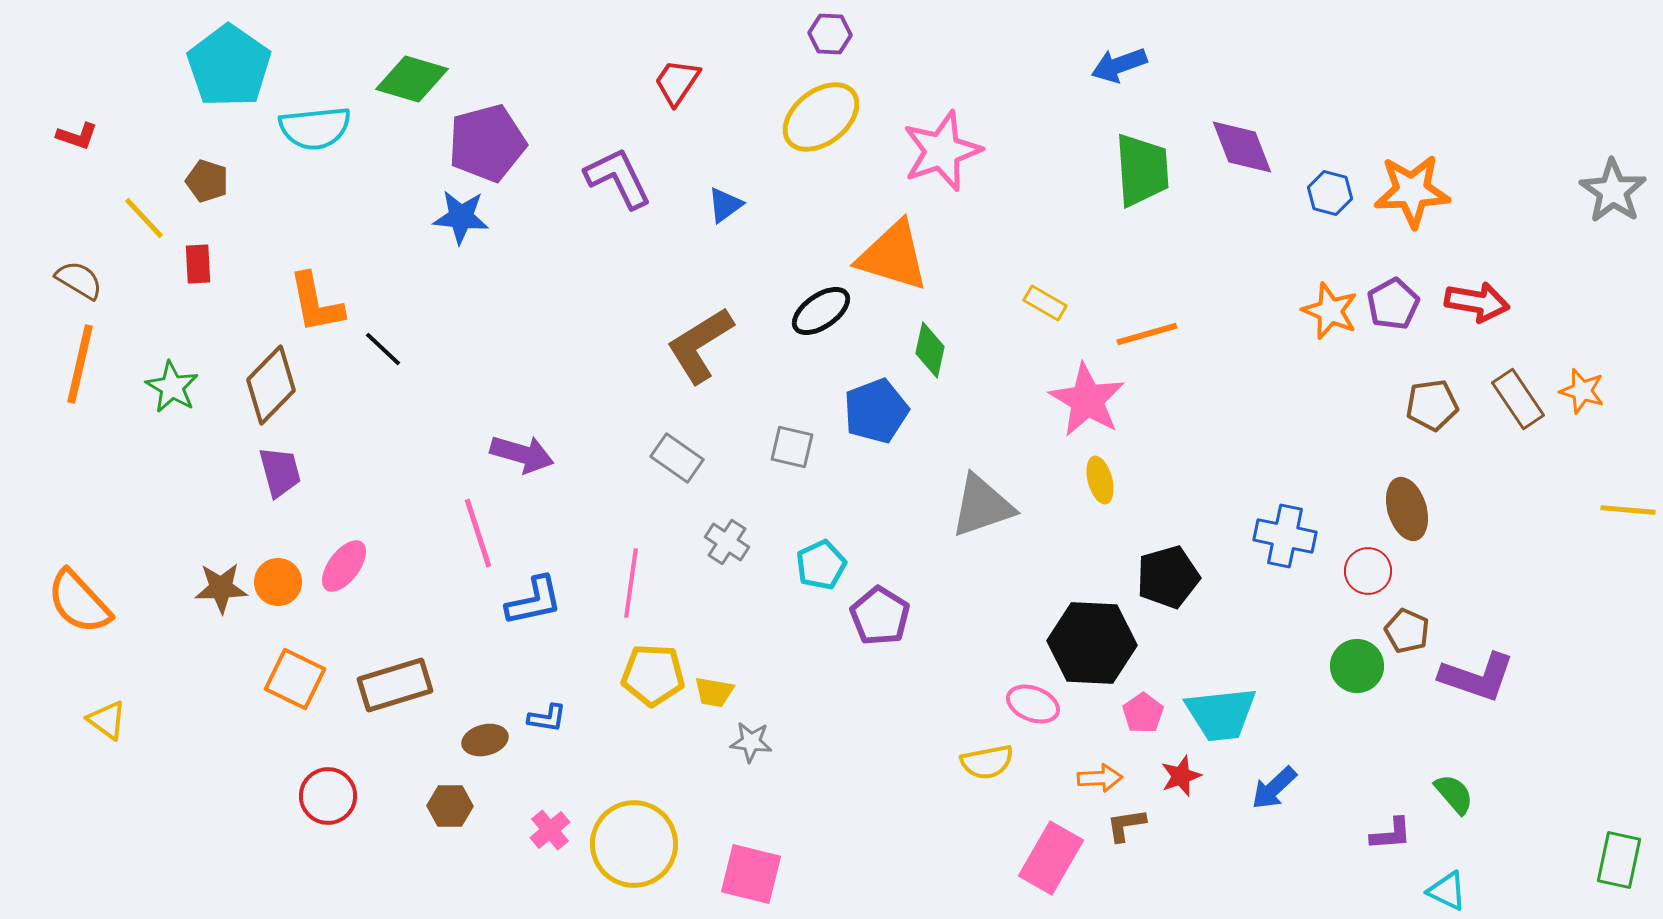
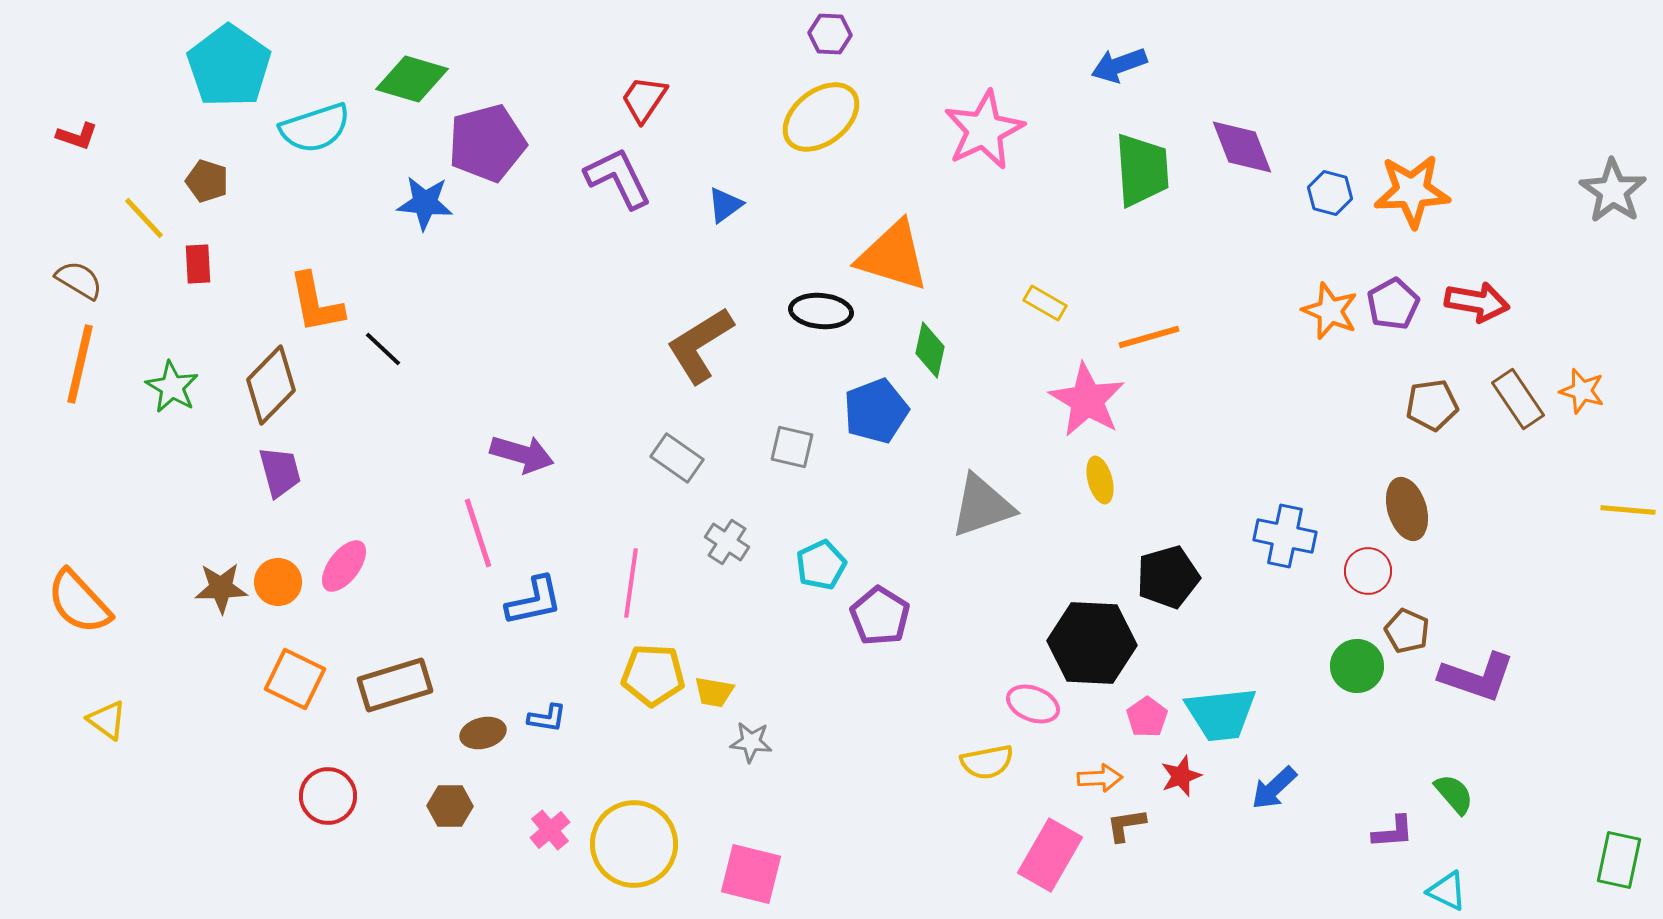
red trapezoid at (677, 82): moved 33 px left, 17 px down
cyan semicircle at (315, 128): rotated 12 degrees counterclockwise
pink star at (942, 151): moved 42 px right, 21 px up; rotated 6 degrees counterclockwise
blue star at (461, 217): moved 36 px left, 14 px up
black ellipse at (821, 311): rotated 40 degrees clockwise
orange line at (1147, 334): moved 2 px right, 3 px down
pink pentagon at (1143, 713): moved 4 px right, 4 px down
brown ellipse at (485, 740): moved 2 px left, 7 px up
purple L-shape at (1391, 834): moved 2 px right, 2 px up
pink rectangle at (1051, 858): moved 1 px left, 3 px up
